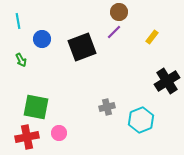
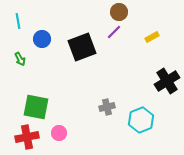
yellow rectangle: rotated 24 degrees clockwise
green arrow: moved 1 px left, 1 px up
